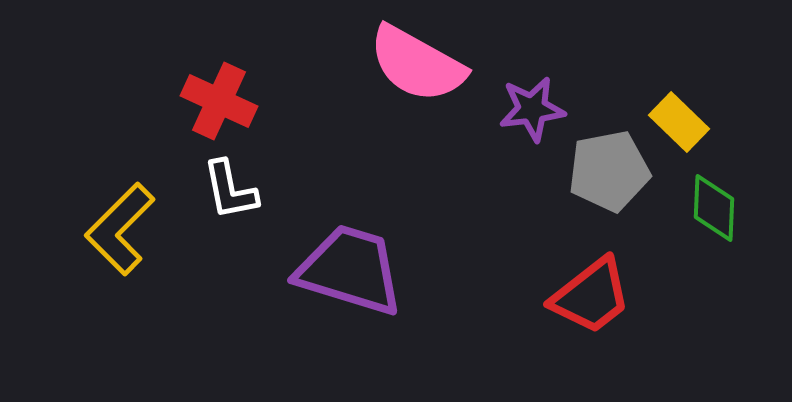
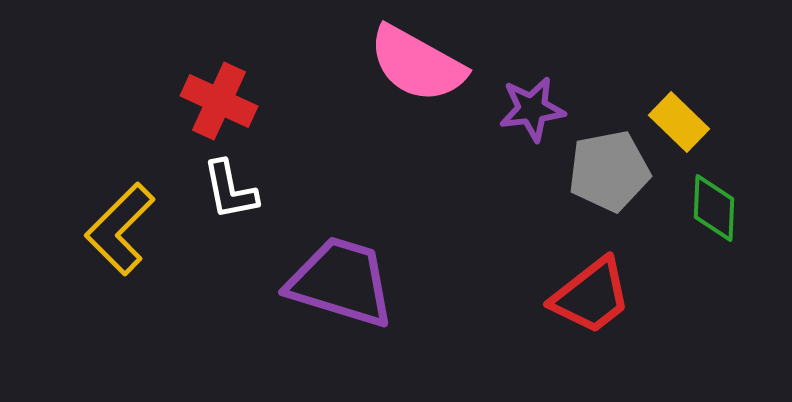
purple trapezoid: moved 9 px left, 12 px down
